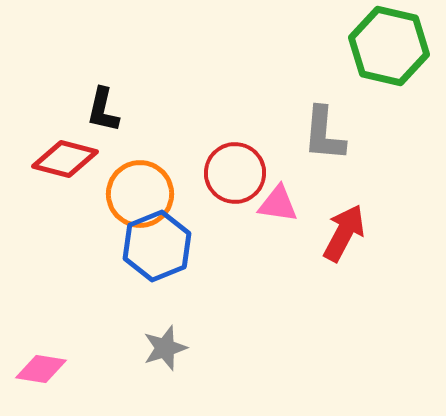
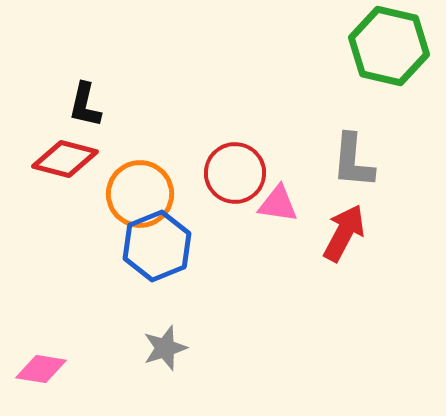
black L-shape: moved 18 px left, 5 px up
gray L-shape: moved 29 px right, 27 px down
